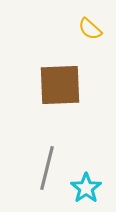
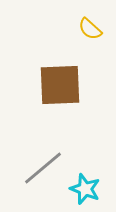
gray line: moved 4 px left; rotated 36 degrees clockwise
cyan star: moved 1 px left, 1 px down; rotated 16 degrees counterclockwise
